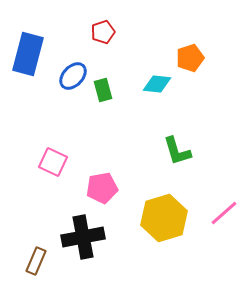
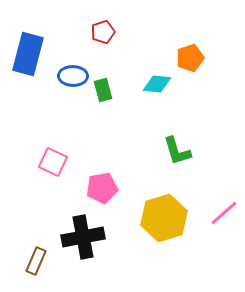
blue ellipse: rotated 48 degrees clockwise
